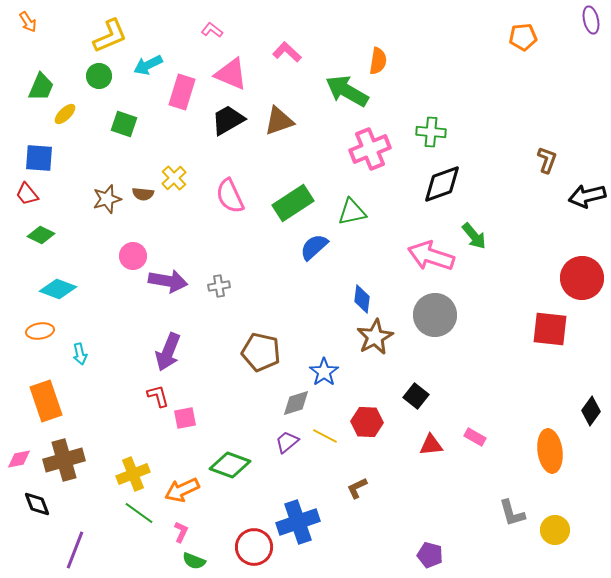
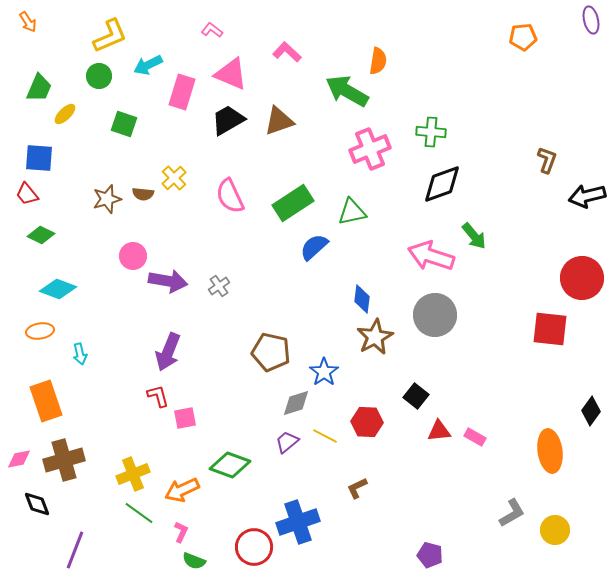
green trapezoid at (41, 87): moved 2 px left, 1 px down
gray cross at (219, 286): rotated 25 degrees counterclockwise
brown pentagon at (261, 352): moved 10 px right
red triangle at (431, 445): moved 8 px right, 14 px up
gray L-shape at (512, 513): rotated 104 degrees counterclockwise
